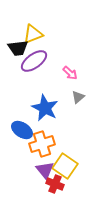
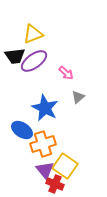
black trapezoid: moved 3 px left, 8 px down
pink arrow: moved 4 px left
orange cross: moved 1 px right
